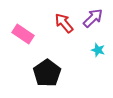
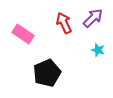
red arrow: rotated 15 degrees clockwise
black pentagon: rotated 12 degrees clockwise
